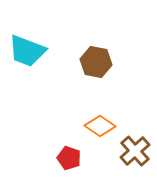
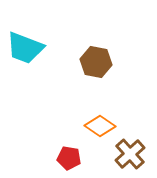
cyan trapezoid: moved 2 px left, 3 px up
brown cross: moved 5 px left, 3 px down
red pentagon: rotated 10 degrees counterclockwise
